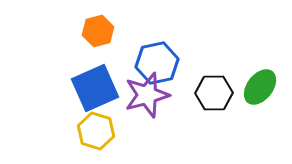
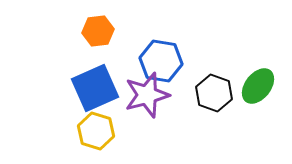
orange hexagon: rotated 8 degrees clockwise
blue hexagon: moved 4 px right, 2 px up; rotated 21 degrees clockwise
green ellipse: moved 2 px left, 1 px up
black hexagon: rotated 21 degrees clockwise
